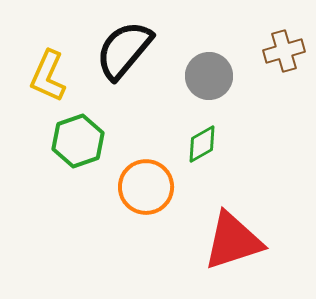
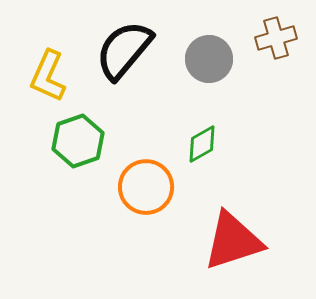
brown cross: moved 8 px left, 13 px up
gray circle: moved 17 px up
